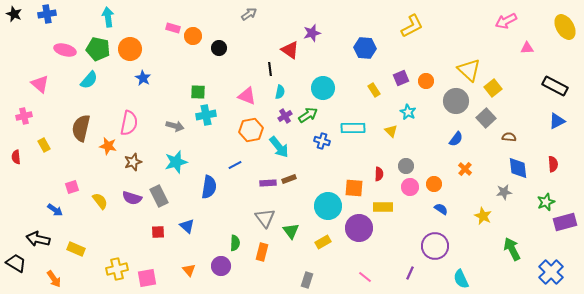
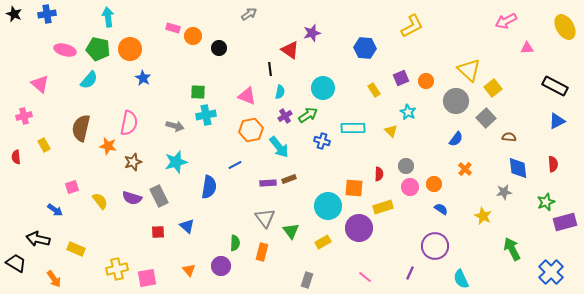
yellow rectangle at (383, 207): rotated 18 degrees counterclockwise
